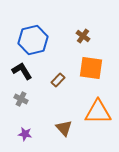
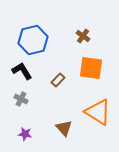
orange triangle: rotated 32 degrees clockwise
